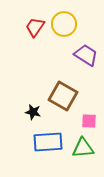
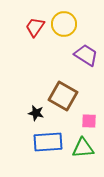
black star: moved 3 px right, 1 px down
